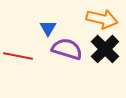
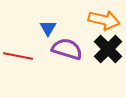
orange arrow: moved 2 px right, 1 px down
black cross: moved 3 px right
